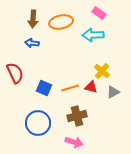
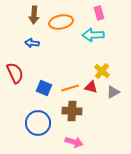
pink rectangle: rotated 40 degrees clockwise
brown arrow: moved 1 px right, 4 px up
brown cross: moved 5 px left, 5 px up; rotated 18 degrees clockwise
